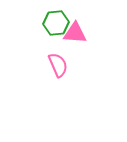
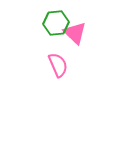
pink triangle: rotated 40 degrees clockwise
